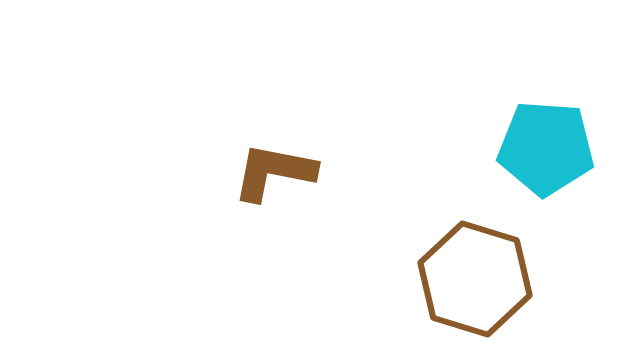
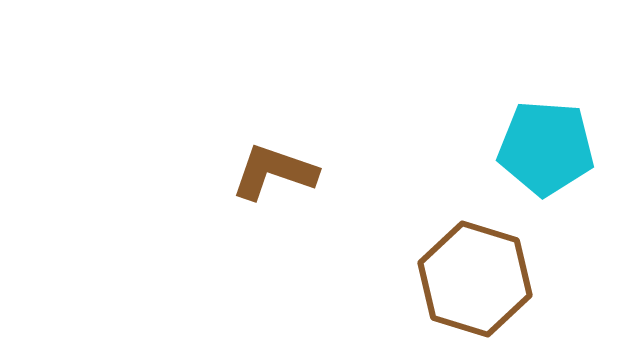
brown L-shape: rotated 8 degrees clockwise
